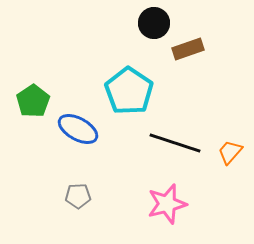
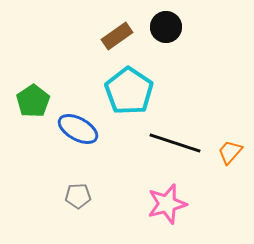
black circle: moved 12 px right, 4 px down
brown rectangle: moved 71 px left, 13 px up; rotated 16 degrees counterclockwise
